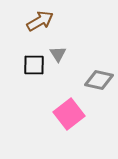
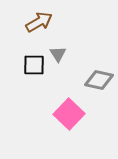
brown arrow: moved 1 px left, 1 px down
pink square: rotated 8 degrees counterclockwise
